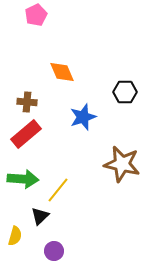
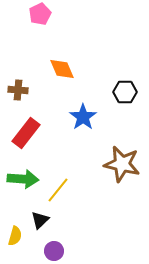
pink pentagon: moved 4 px right, 1 px up
orange diamond: moved 3 px up
brown cross: moved 9 px left, 12 px up
blue star: rotated 16 degrees counterclockwise
red rectangle: moved 1 px up; rotated 12 degrees counterclockwise
black triangle: moved 4 px down
